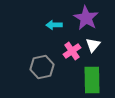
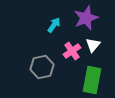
purple star: rotated 20 degrees clockwise
cyan arrow: rotated 126 degrees clockwise
green rectangle: rotated 12 degrees clockwise
